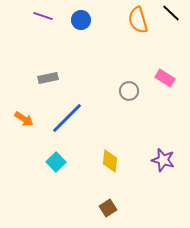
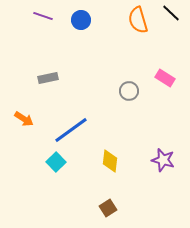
blue line: moved 4 px right, 12 px down; rotated 9 degrees clockwise
